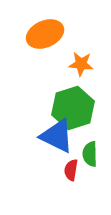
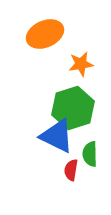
orange star: rotated 15 degrees counterclockwise
